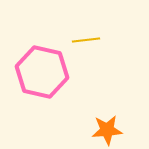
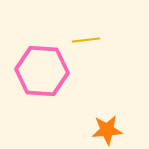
pink hexagon: moved 1 px up; rotated 9 degrees counterclockwise
